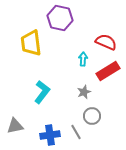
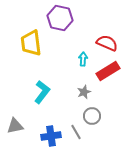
red semicircle: moved 1 px right, 1 px down
blue cross: moved 1 px right, 1 px down
